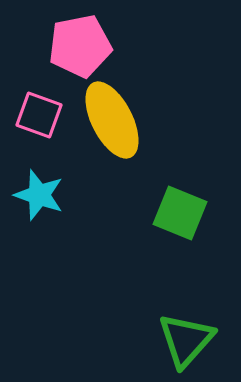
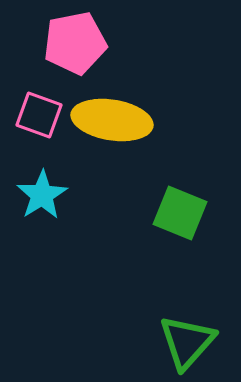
pink pentagon: moved 5 px left, 3 px up
yellow ellipse: rotated 54 degrees counterclockwise
cyan star: moved 3 px right; rotated 21 degrees clockwise
green triangle: moved 1 px right, 2 px down
